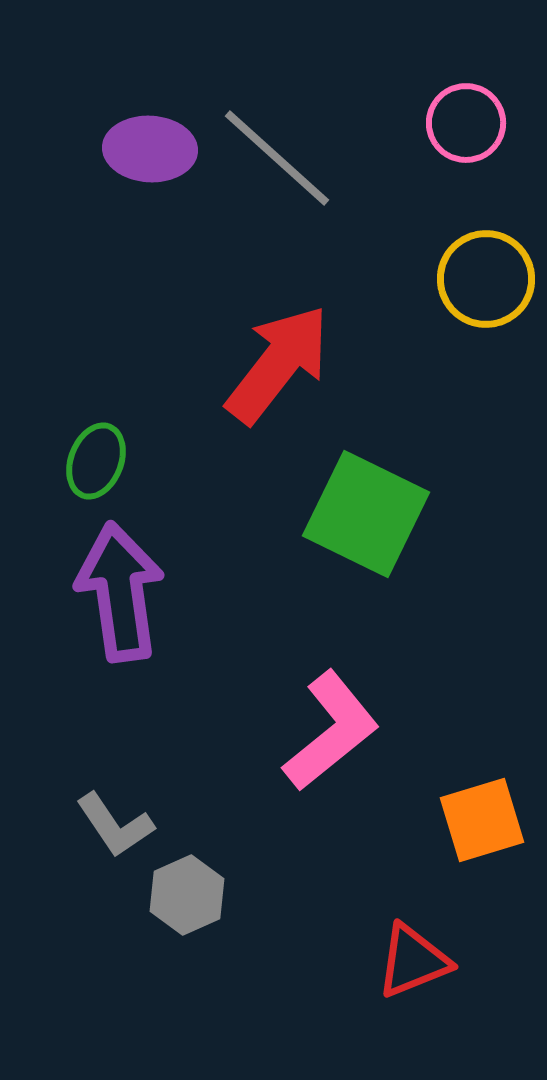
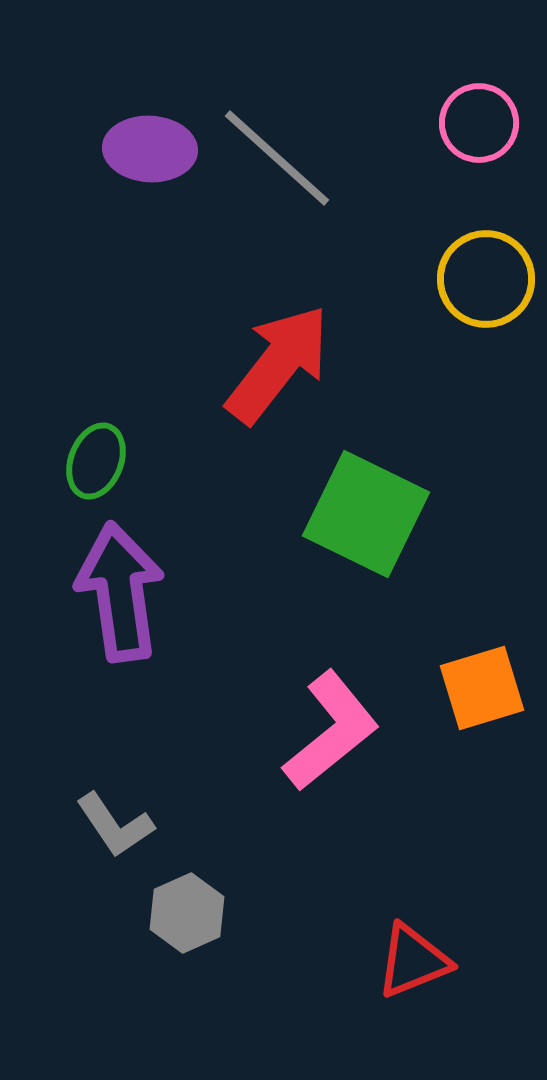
pink circle: moved 13 px right
orange square: moved 132 px up
gray hexagon: moved 18 px down
